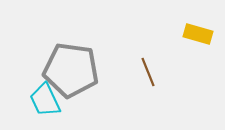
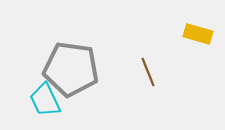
gray pentagon: moved 1 px up
